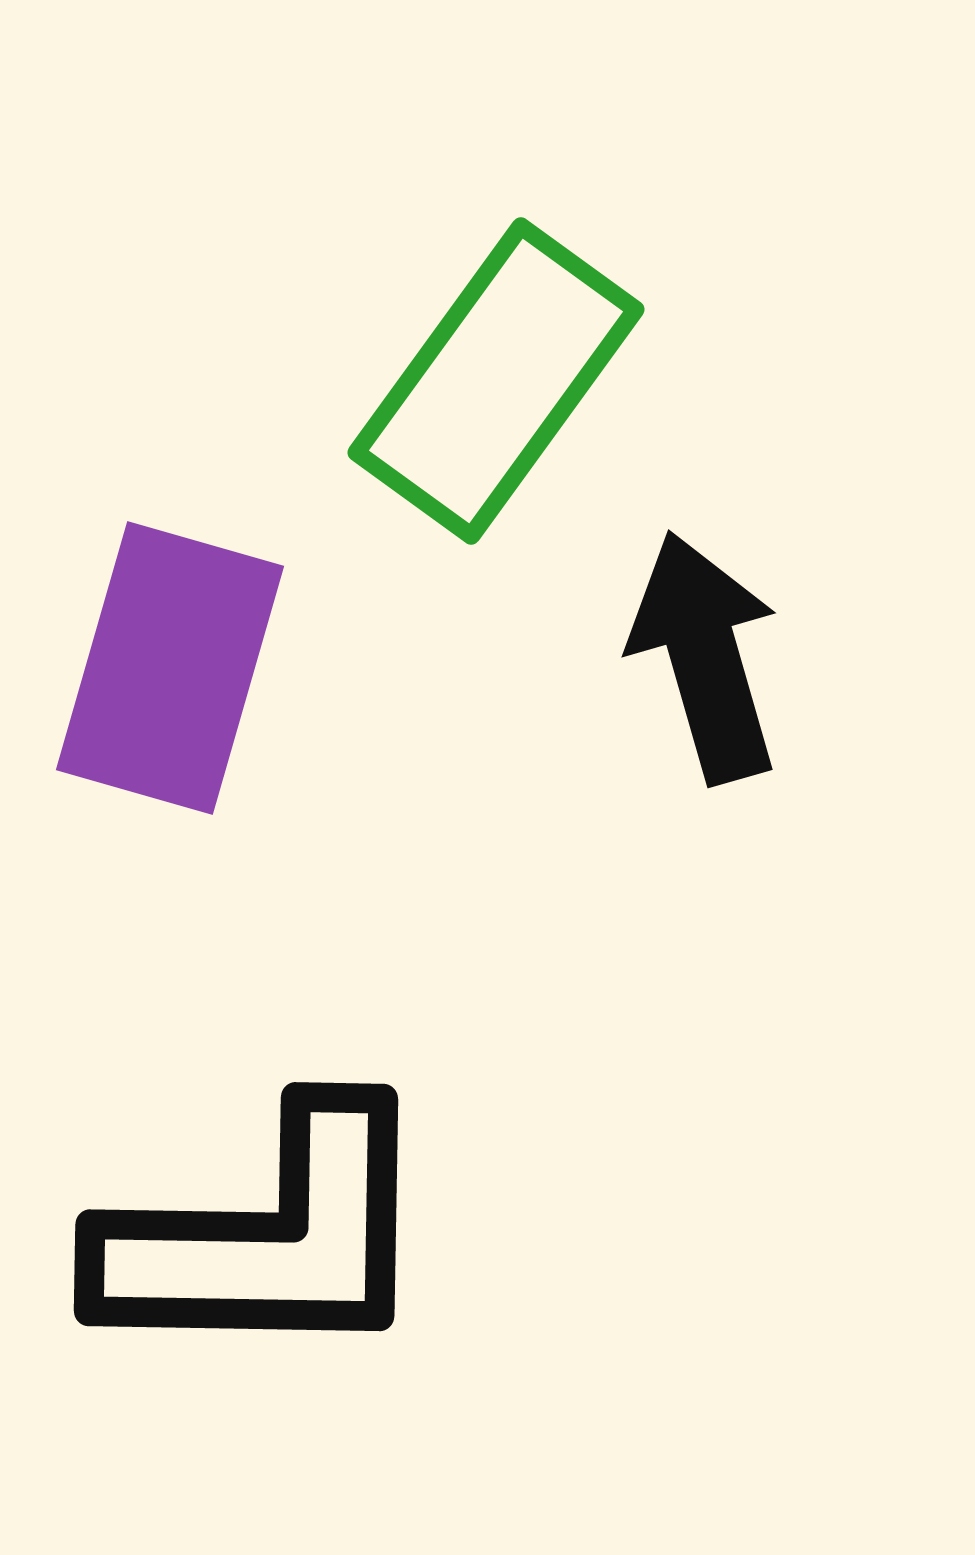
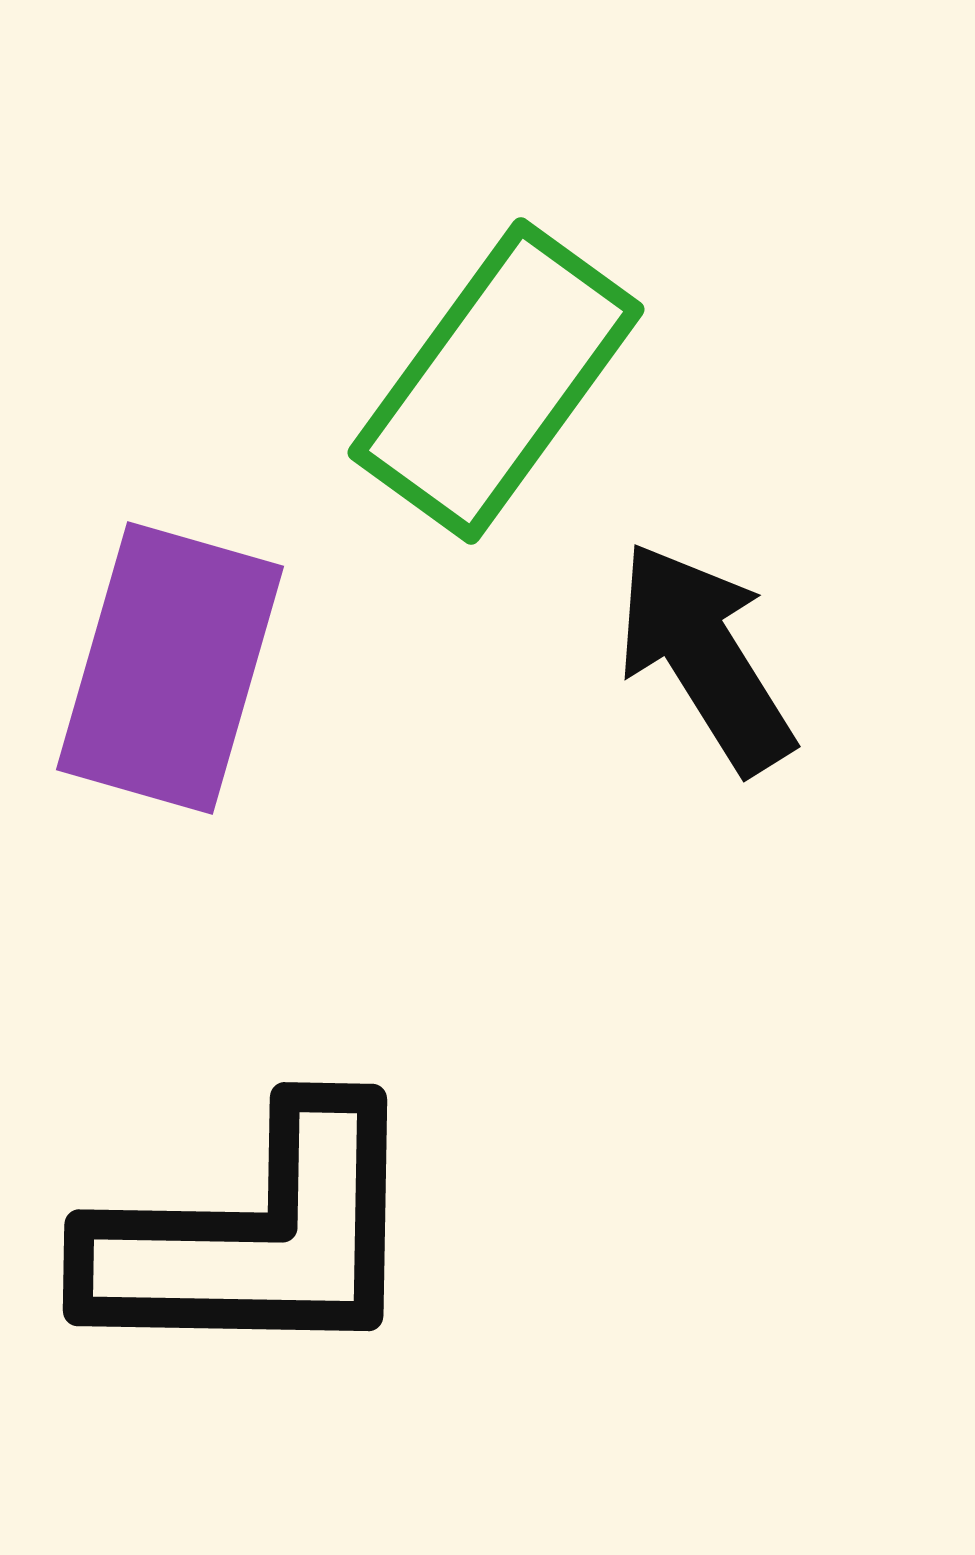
black arrow: rotated 16 degrees counterclockwise
black L-shape: moved 11 px left
